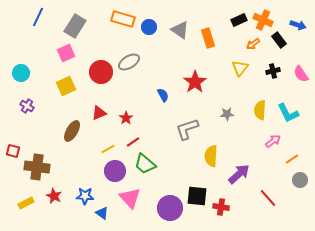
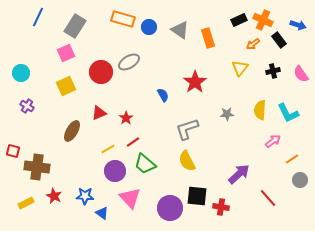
yellow semicircle at (211, 156): moved 24 px left, 5 px down; rotated 30 degrees counterclockwise
